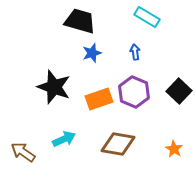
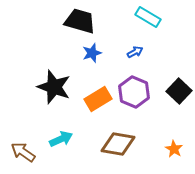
cyan rectangle: moved 1 px right
blue arrow: rotated 70 degrees clockwise
orange rectangle: moved 1 px left; rotated 12 degrees counterclockwise
cyan arrow: moved 3 px left
